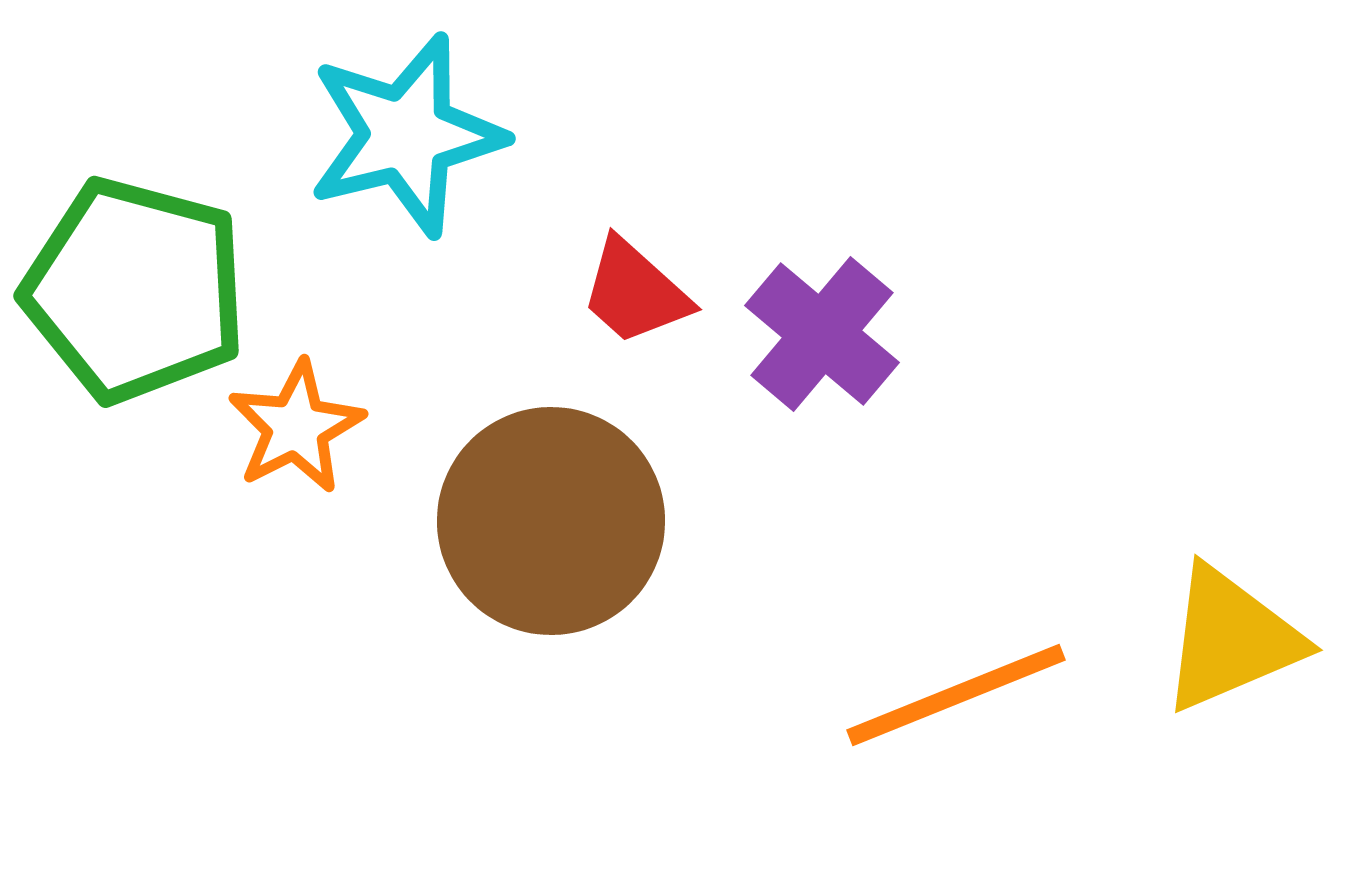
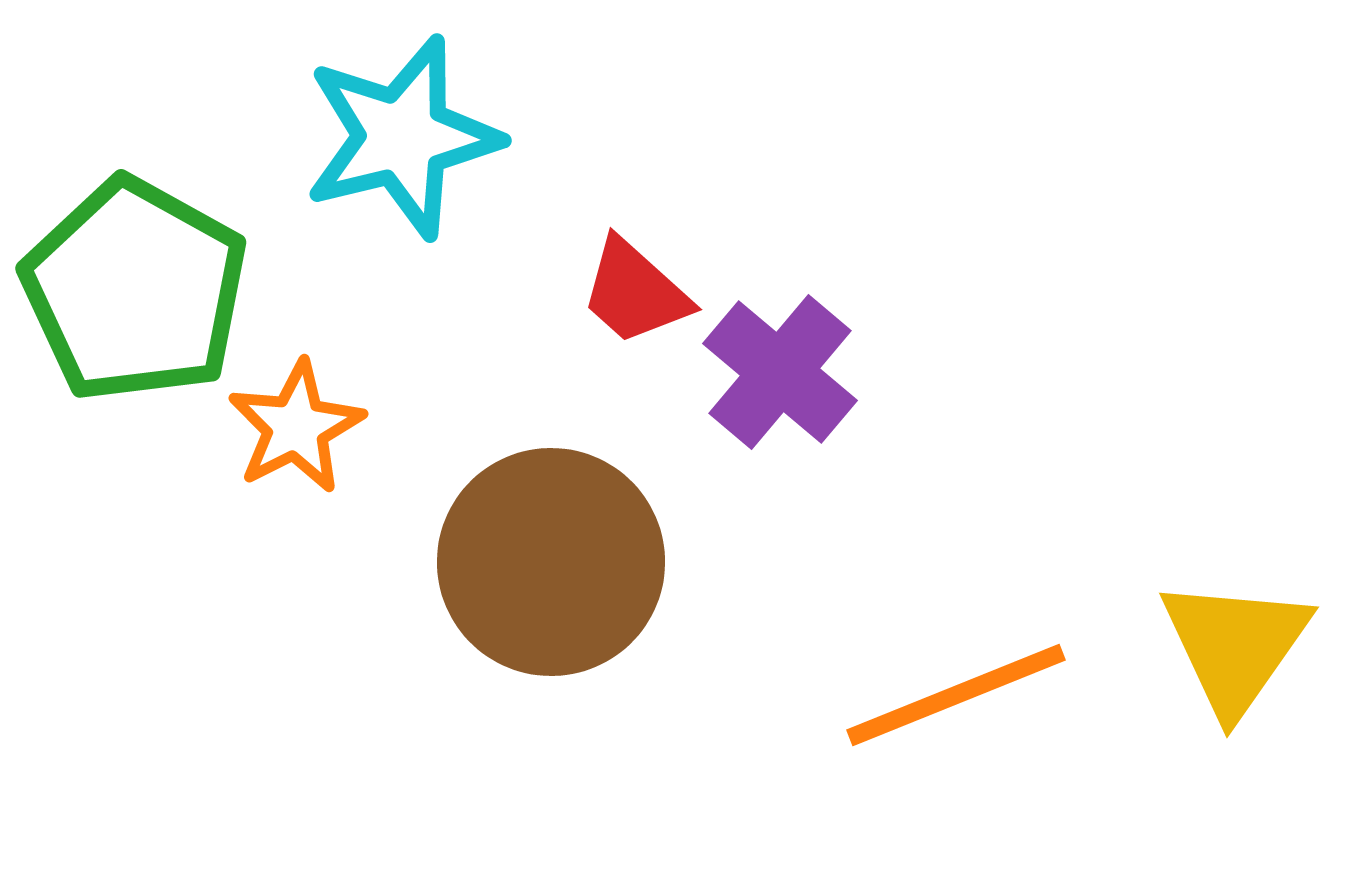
cyan star: moved 4 px left, 2 px down
green pentagon: rotated 14 degrees clockwise
purple cross: moved 42 px left, 38 px down
brown circle: moved 41 px down
yellow triangle: moved 4 px right, 7 px down; rotated 32 degrees counterclockwise
